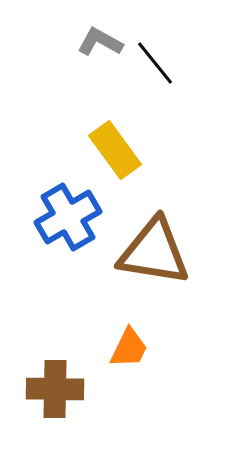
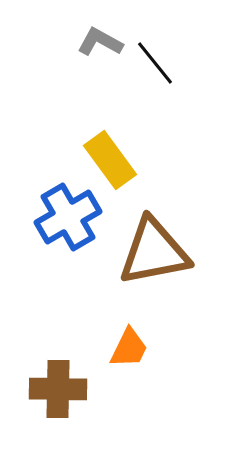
yellow rectangle: moved 5 px left, 10 px down
brown triangle: rotated 20 degrees counterclockwise
brown cross: moved 3 px right
